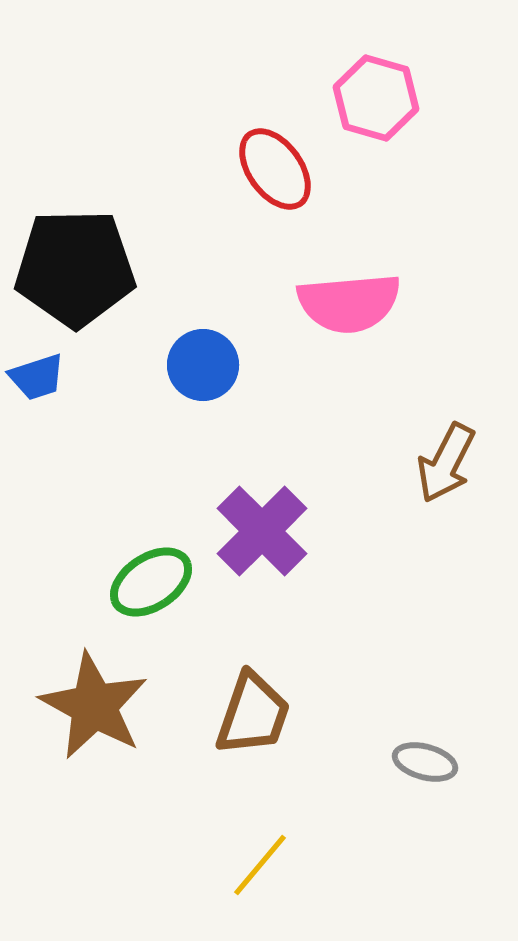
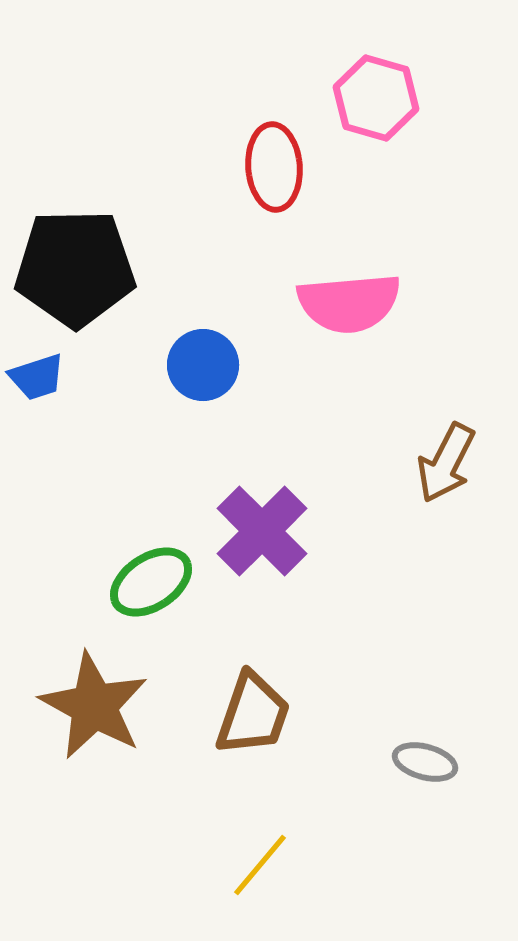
red ellipse: moved 1 px left, 2 px up; rotated 32 degrees clockwise
